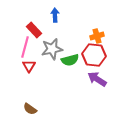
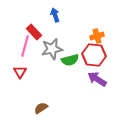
blue arrow: rotated 16 degrees counterclockwise
red rectangle: moved 2 px down
pink line: moved 1 px up
red triangle: moved 9 px left, 6 px down
brown semicircle: moved 11 px right, 1 px up; rotated 112 degrees clockwise
